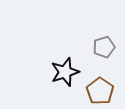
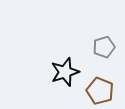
brown pentagon: rotated 12 degrees counterclockwise
